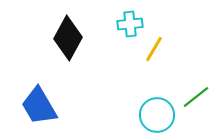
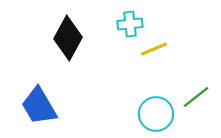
yellow line: rotated 36 degrees clockwise
cyan circle: moved 1 px left, 1 px up
